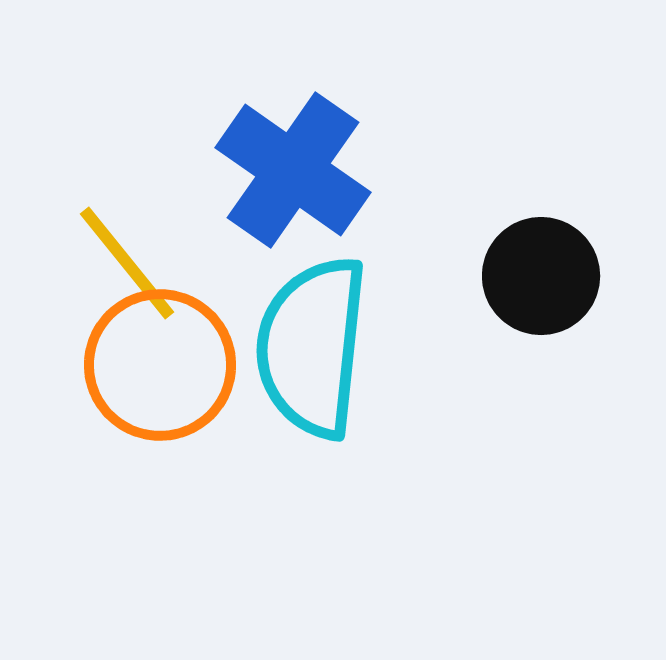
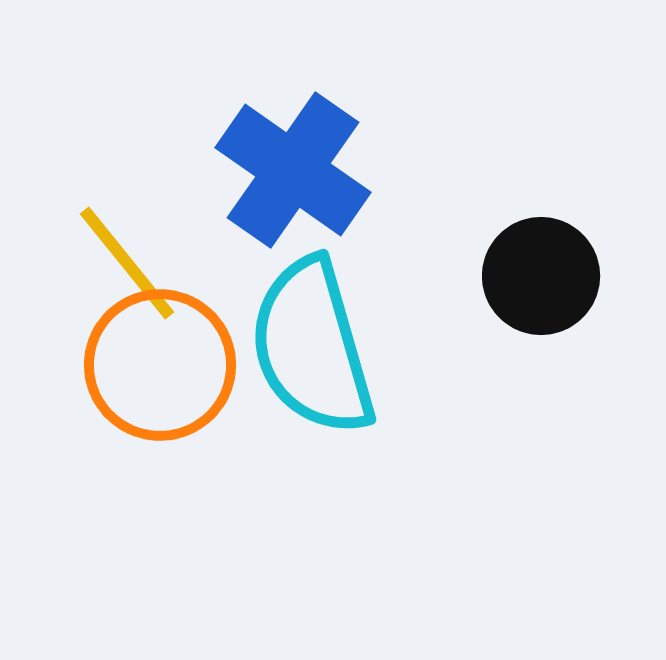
cyan semicircle: rotated 22 degrees counterclockwise
